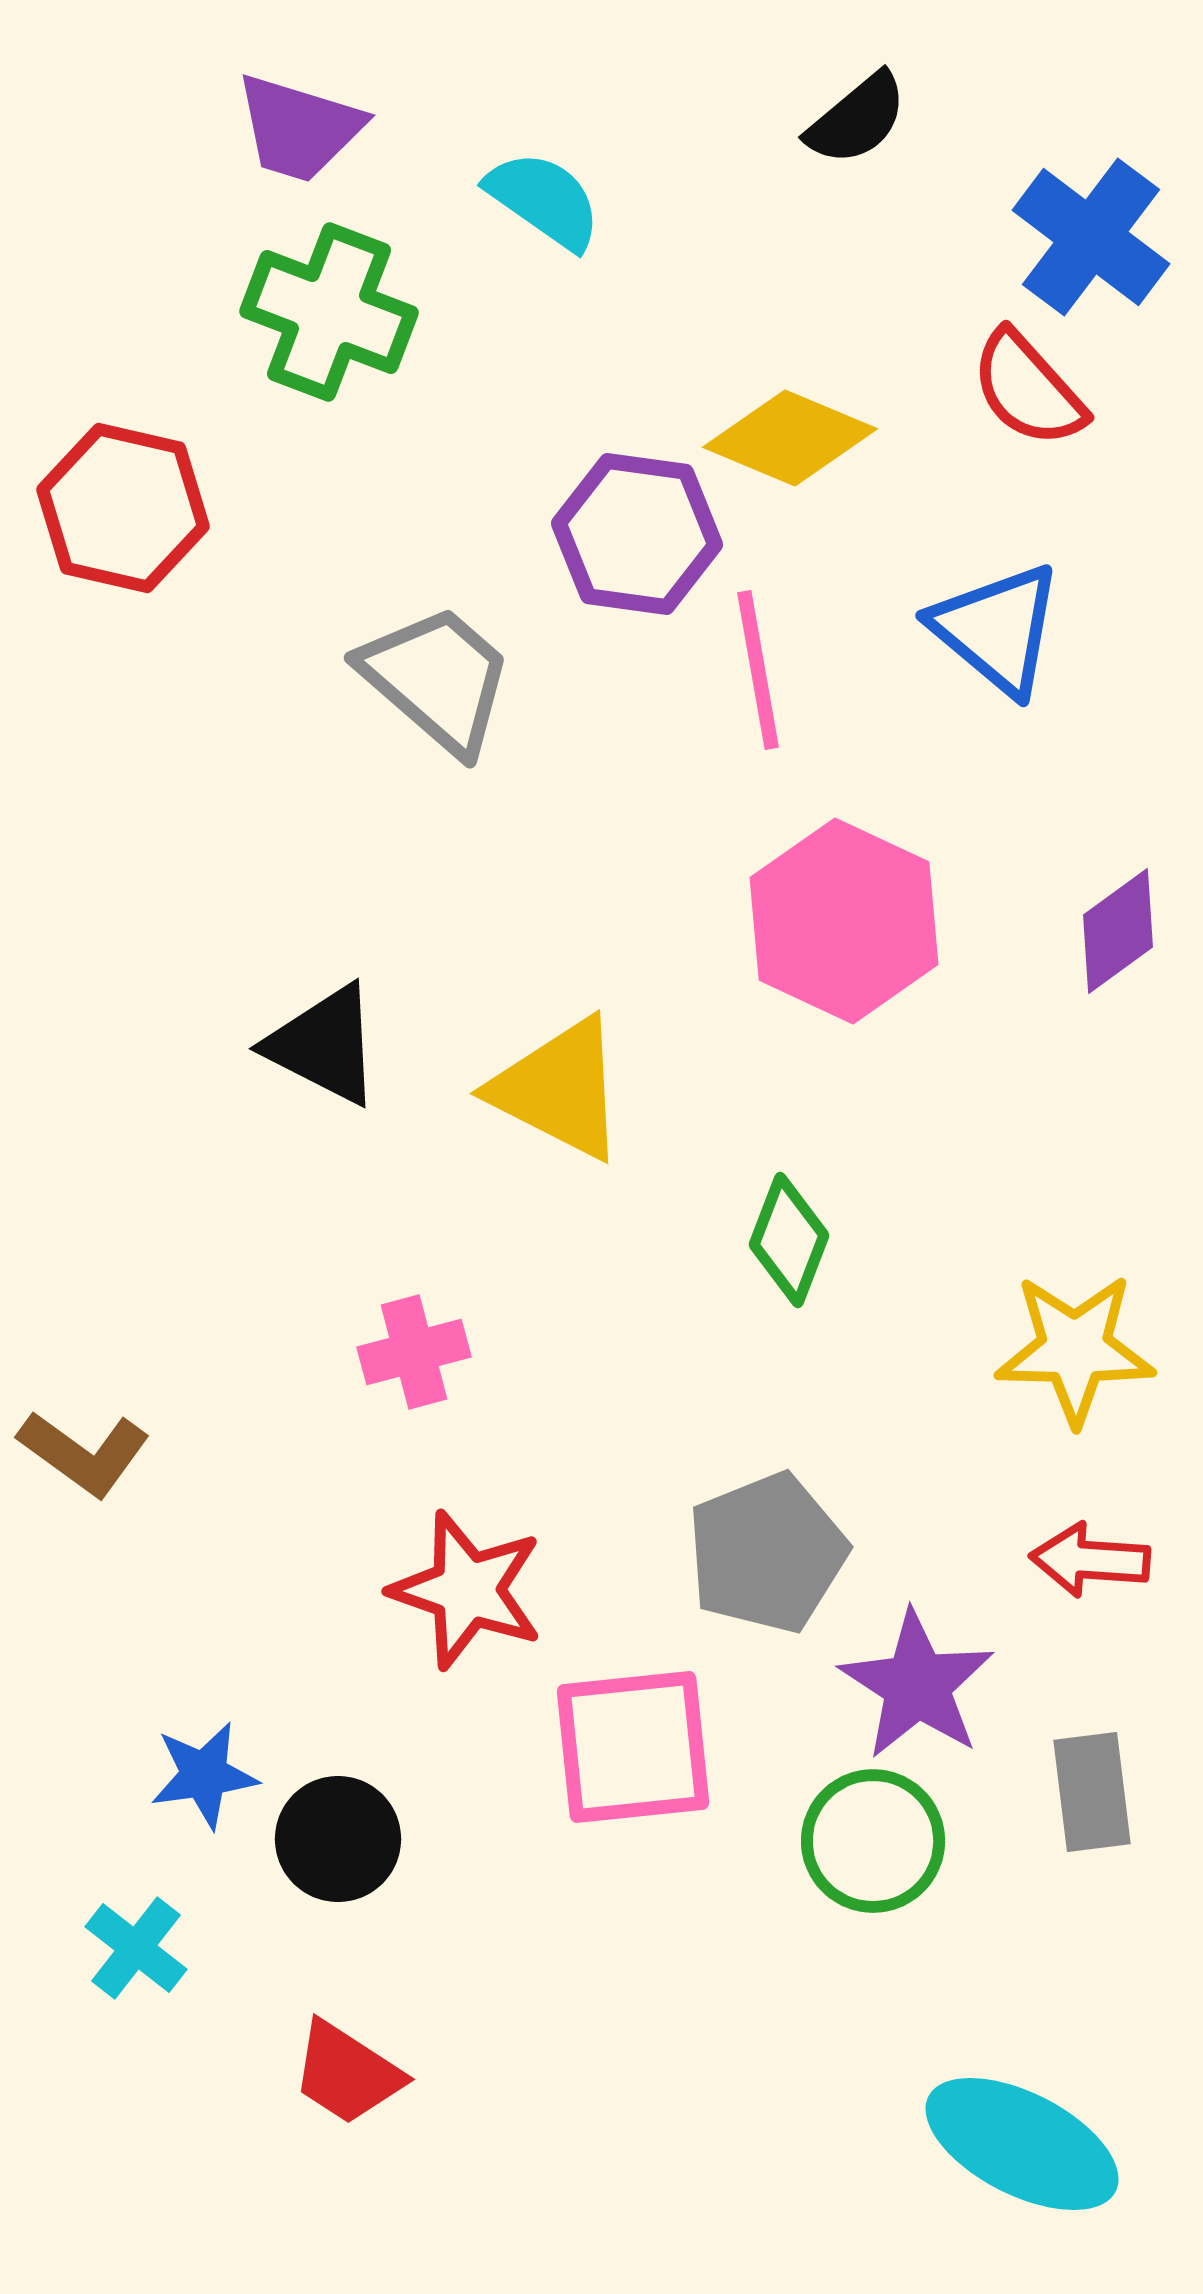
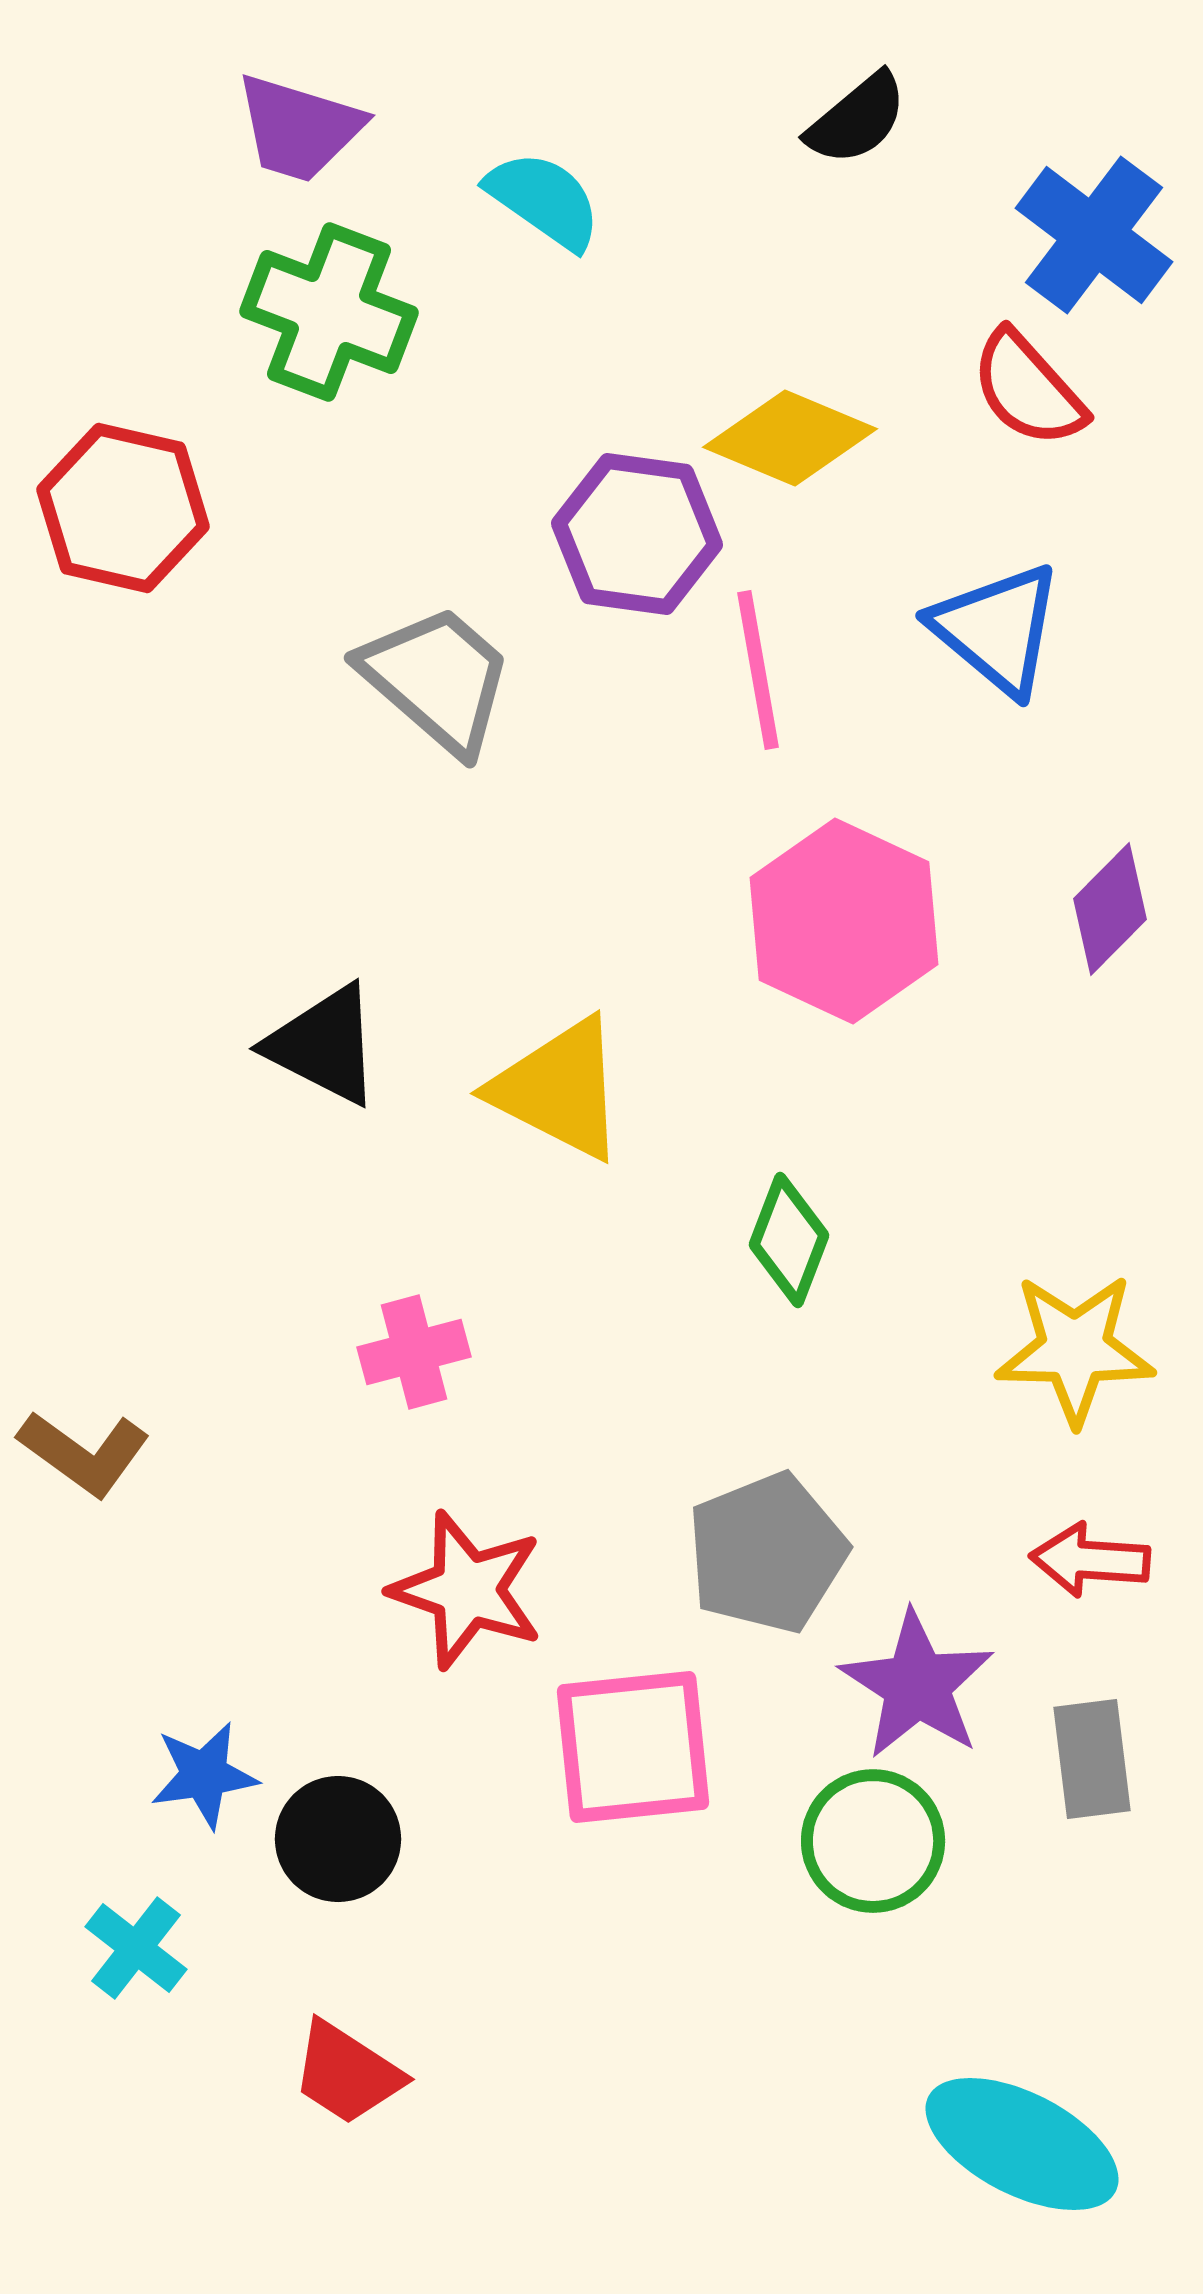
blue cross: moved 3 px right, 2 px up
purple diamond: moved 8 px left, 22 px up; rotated 9 degrees counterclockwise
gray rectangle: moved 33 px up
